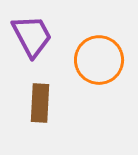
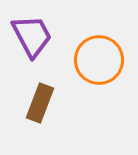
brown rectangle: rotated 18 degrees clockwise
